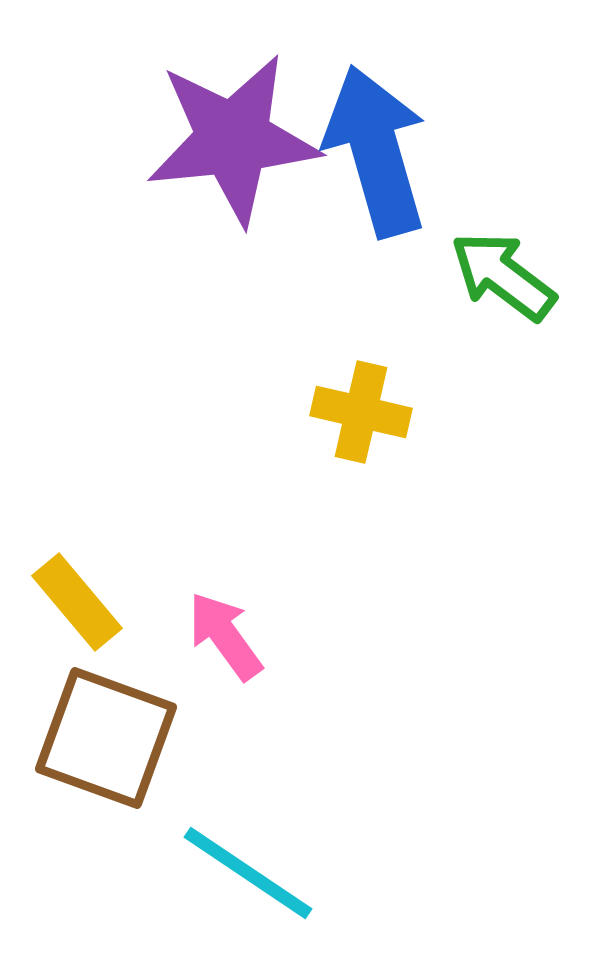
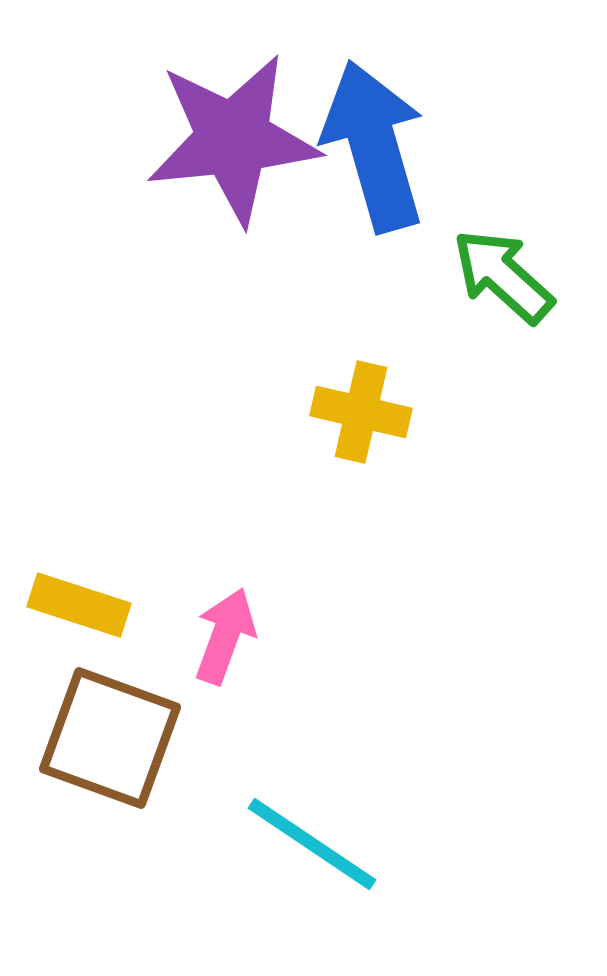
blue arrow: moved 2 px left, 5 px up
green arrow: rotated 5 degrees clockwise
yellow rectangle: moved 2 px right, 3 px down; rotated 32 degrees counterclockwise
pink arrow: rotated 56 degrees clockwise
brown square: moved 4 px right
cyan line: moved 64 px right, 29 px up
